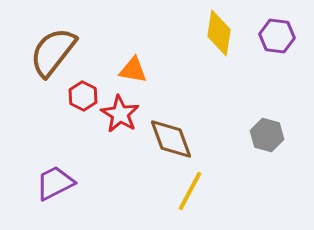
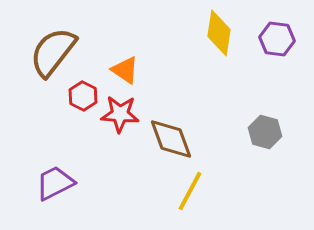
purple hexagon: moved 3 px down
orange triangle: moved 8 px left; rotated 24 degrees clockwise
red star: rotated 27 degrees counterclockwise
gray hexagon: moved 2 px left, 3 px up
